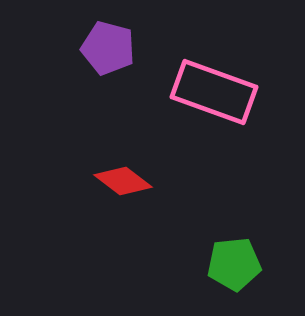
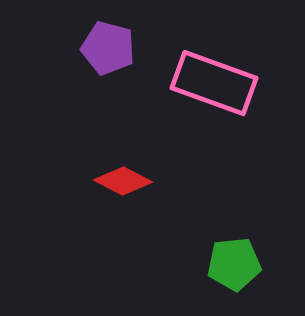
pink rectangle: moved 9 px up
red diamond: rotated 10 degrees counterclockwise
